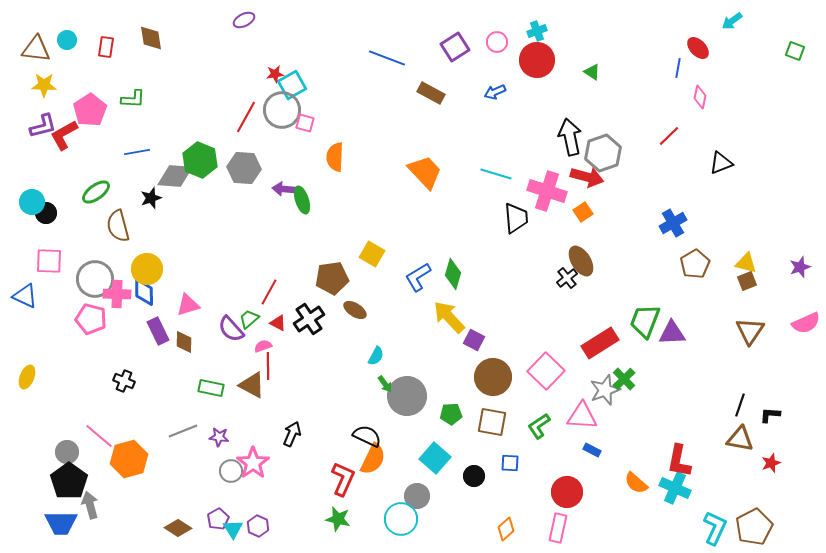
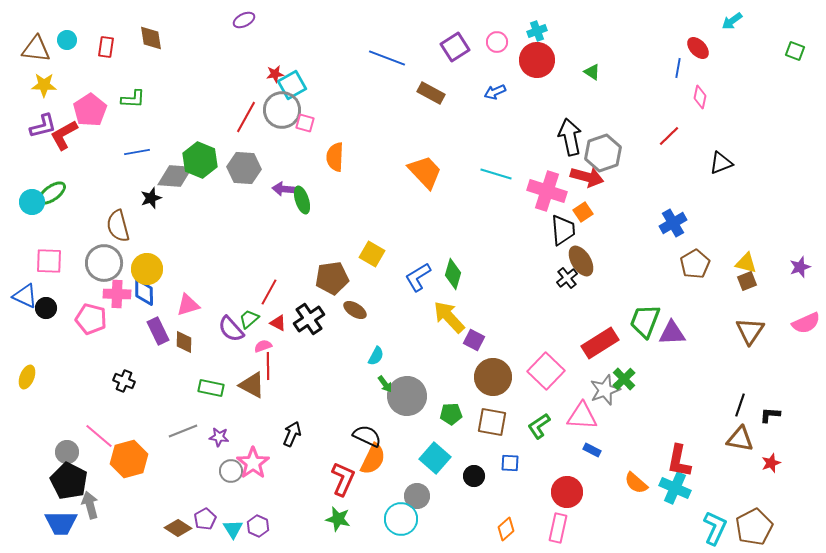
green ellipse at (96, 192): moved 44 px left, 1 px down
black circle at (46, 213): moved 95 px down
black trapezoid at (516, 218): moved 47 px right, 12 px down
gray circle at (95, 279): moved 9 px right, 16 px up
black pentagon at (69, 481): rotated 9 degrees counterclockwise
purple pentagon at (218, 519): moved 13 px left
